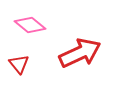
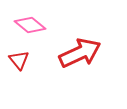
red triangle: moved 4 px up
